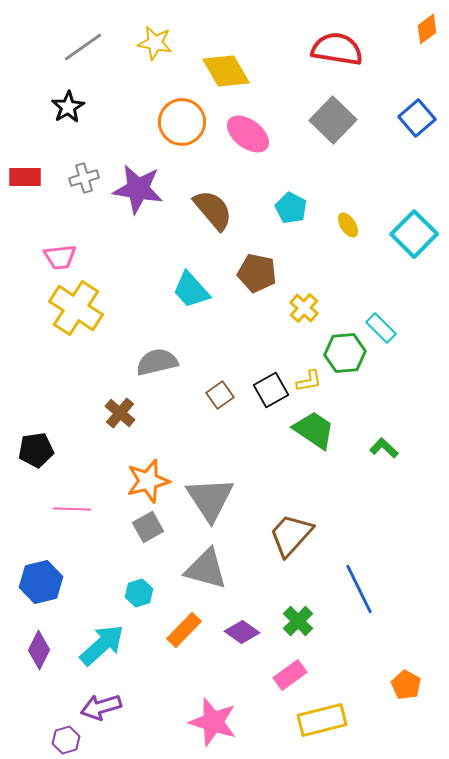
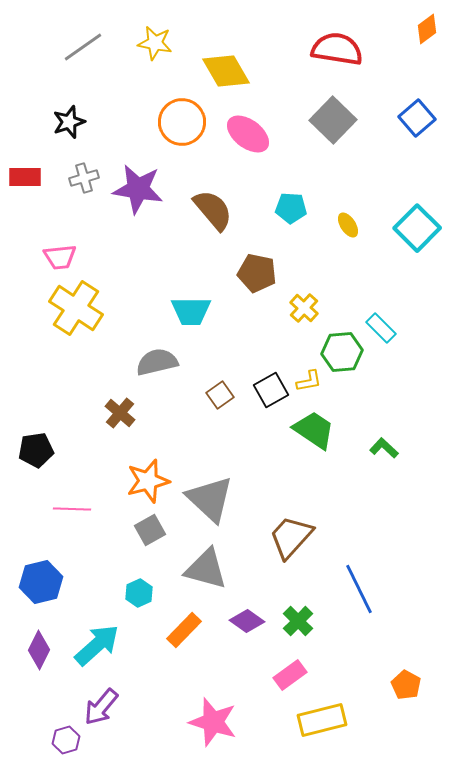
black star at (68, 107): moved 1 px right, 15 px down; rotated 12 degrees clockwise
cyan pentagon at (291, 208): rotated 24 degrees counterclockwise
cyan square at (414, 234): moved 3 px right, 6 px up
cyan trapezoid at (191, 290): moved 21 px down; rotated 48 degrees counterclockwise
green hexagon at (345, 353): moved 3 px left, 1 px up
gray triangle at (210, 499): rotated 14 degrees counterclockwise
gray square at (148, 527): moved 2 px right, 3 px down
brown trapezoid at (291, 535): moved 2 px down
cyan hexagon at (139, 593): rotated 8 degrees counterclockwise
purple diamond at (242, 632): moved 5 px right, 11 px up
cyan arrow at (102, 645): moved 5 px left
purple arrow at (101, 707): rotated 33 degrees counterclockwise
